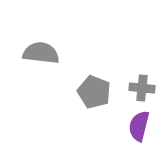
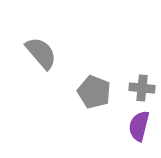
gray semicircle: rotated 42 degrees clockwise
